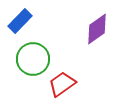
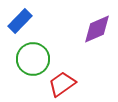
purple diamond: rotated 12 degrees clockwise
